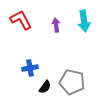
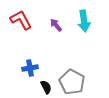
purple arrow: rotated 32 degrees counterclockwise
gray pentagon: rotated 15 degrees clockwise
black semicircle: moved 1 px right; rotated 64 degrees counterclockwise
